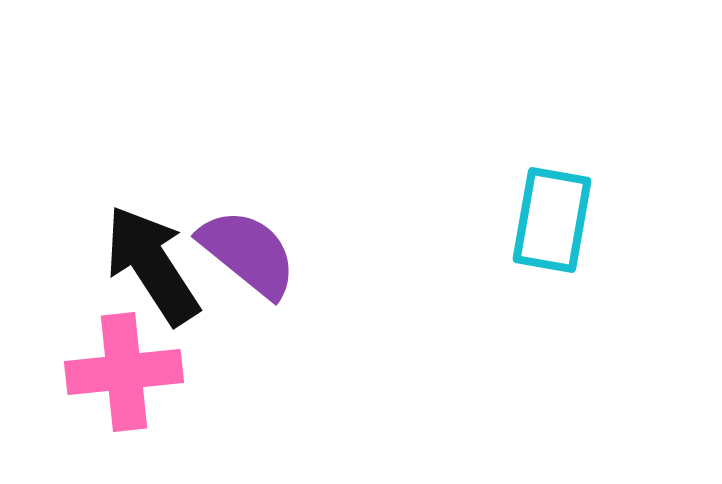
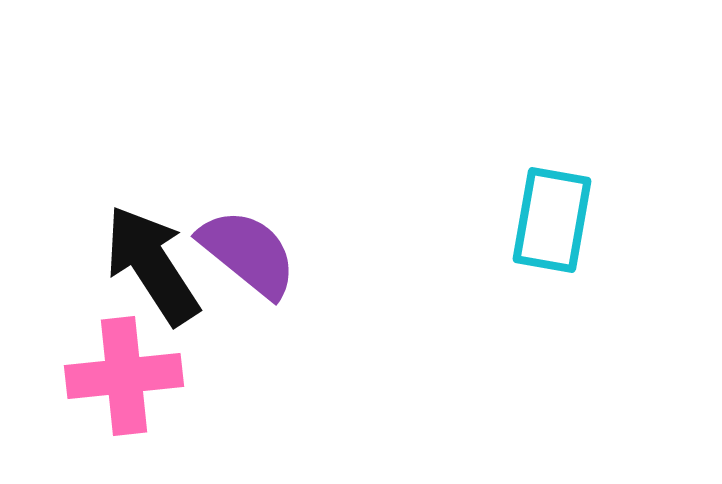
pink cross: moved 4 px down
